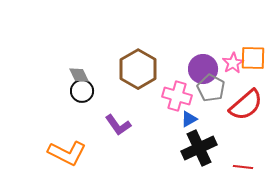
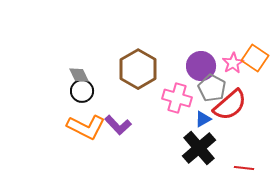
orange square: moved 2 px right; rotated 32 degrees clockwise
purple circle: moved 2 px left, 3 px up
gray pentagon: moved 1 px right
pink cross: moved 2 px down
red semicircle: moved 16 px left
blue triangle: moved 14 px right
purple L-shape: rotated 8 degrees counterclockwise
black cross: rotated 16 degrees counterclockwise
orange L-shape: moved 19 px right, 26 px up
red line: moved 1 px right, 1 px down
